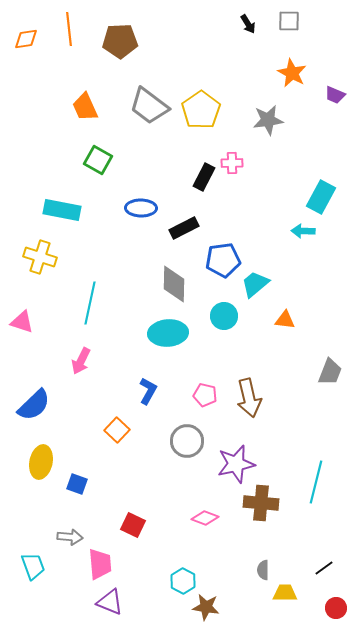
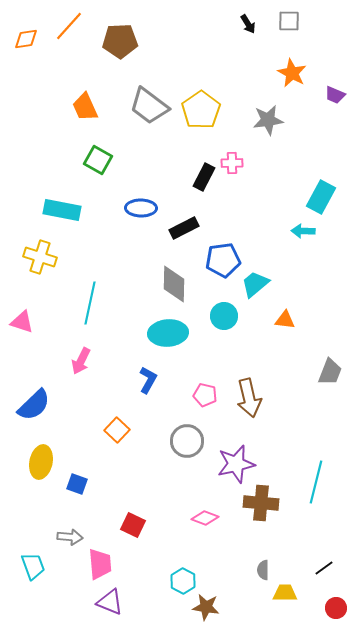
orange line at (69, 29): moved 3 px up; rotated 48 degrees clockwise
blue L-shape at (148, 391): moved 11 px up
